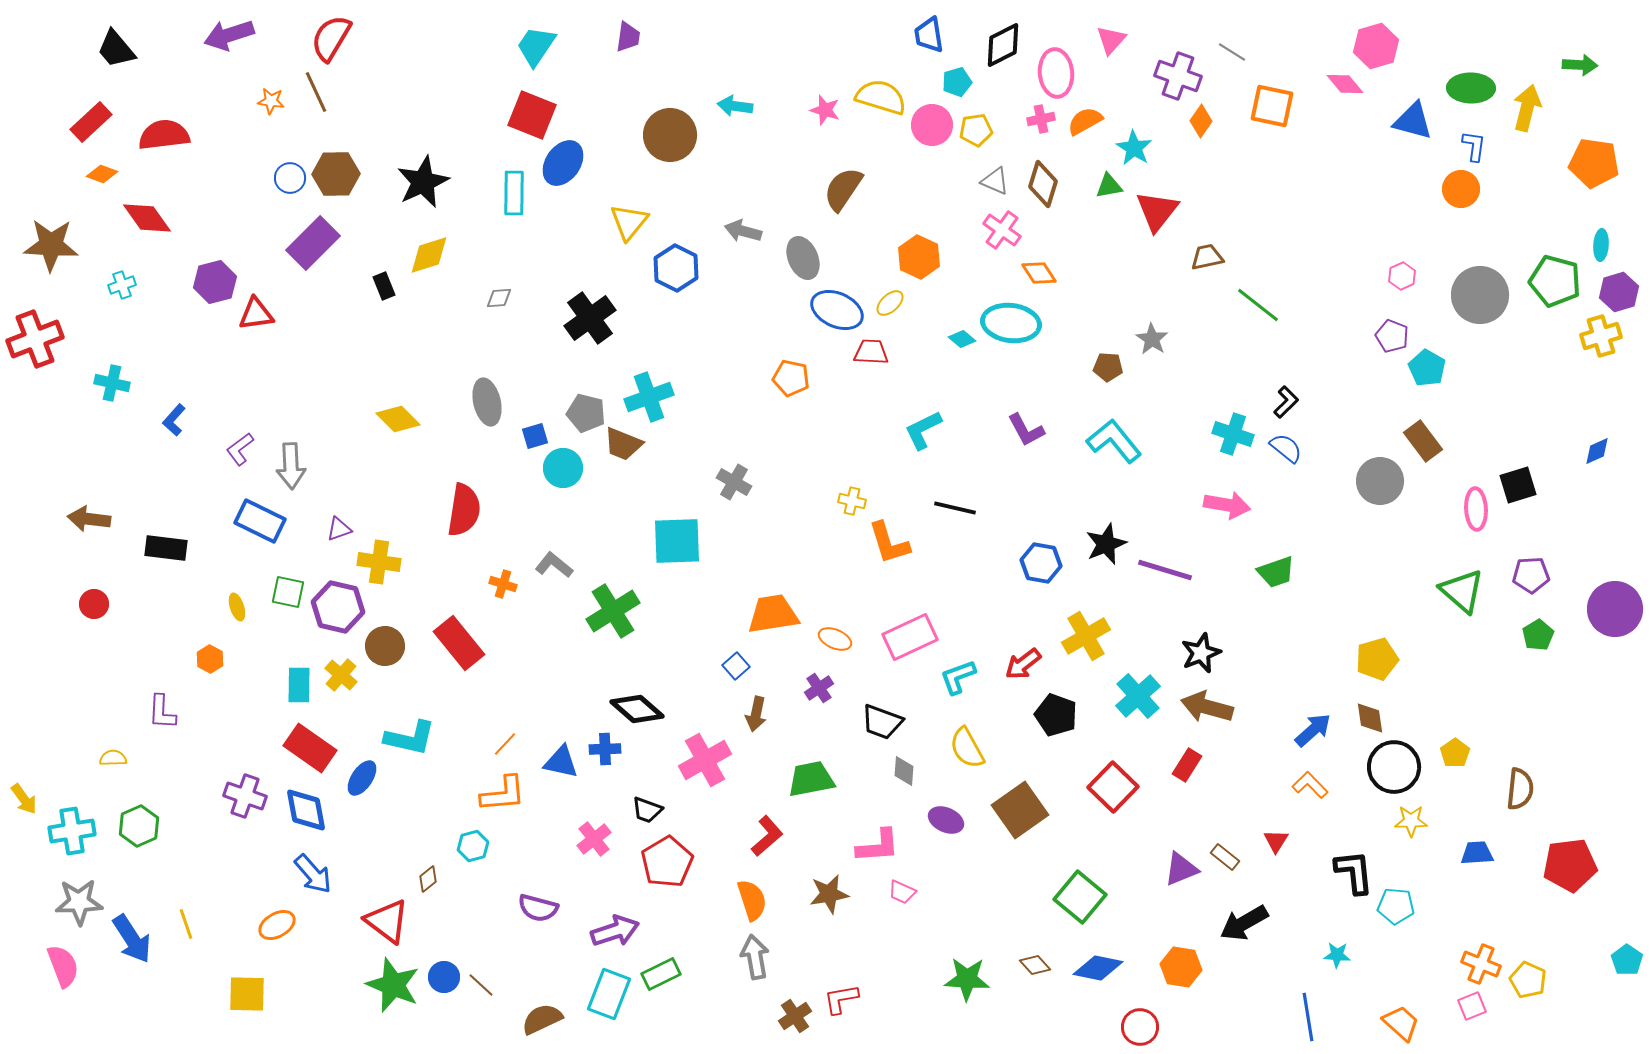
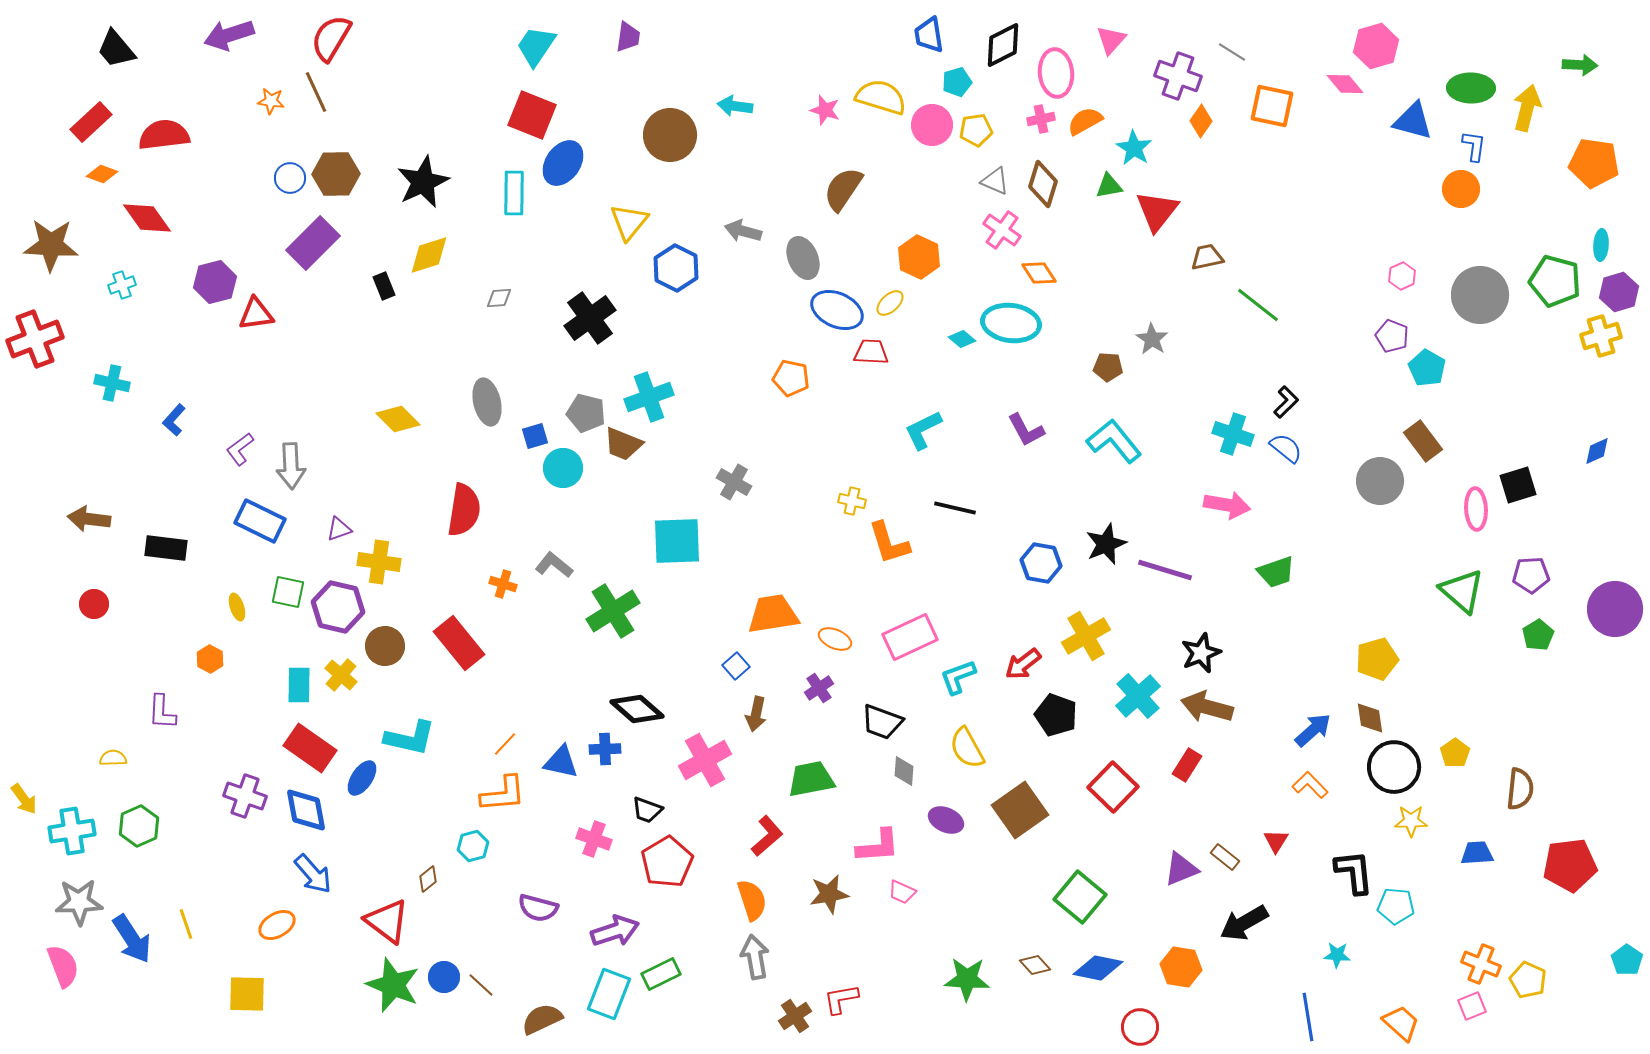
pink cross at (594, 839): rotated 32 degrees counterclockwise
